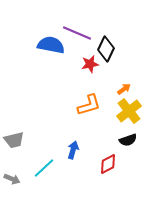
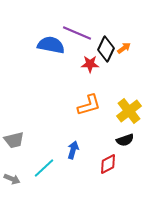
red star: rotated 12 degrees clockwise
orange arrow: moved 41 px up
black semicircle: moved 3 px left
